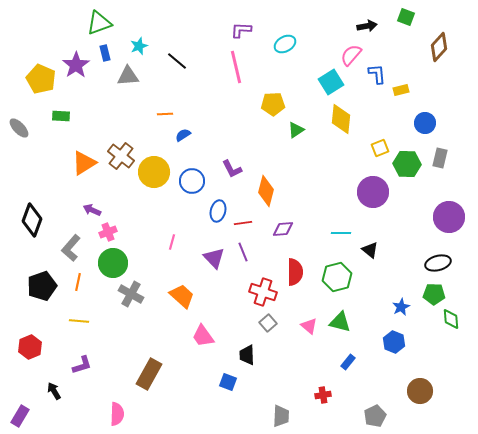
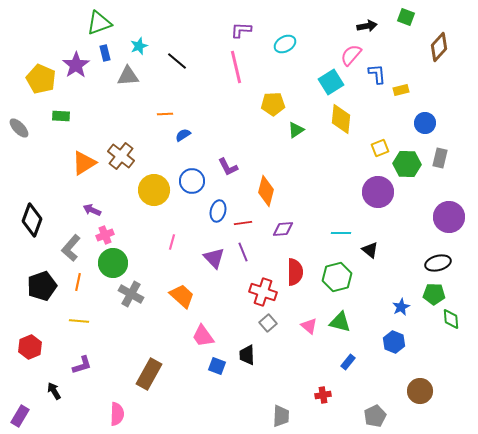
purple L-shape at (232, 169): moved 4 px left, 2 px up
yellow circle at (154, 172): moved 18 px down
purple circle at (373, 192): moved 5 px right
pink cross at (108, 232): moved 3 px left, 3 px down
blue square at (228, 382): moved 11 px left, 16 px up
